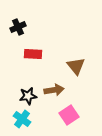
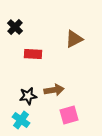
black cross: moved 3 px left; rotated 21 degrees counterclockwise
brown triangle: moved 2 px left, 27 px up; rotated 42 degrees clockwise
pink square: rotated 18 degrees clockwise
cyan cross: moved 1 px left, 1 px down
